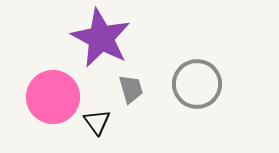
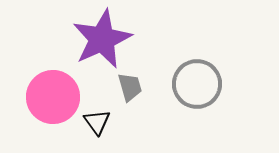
purple star: moved 1 px right, 1 px down; rotated 20 degrees clockwise
gray trapezoid: moved 1 px left, 2 px up
